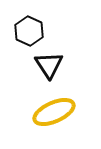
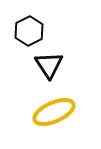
black hexagon: rotated 8 degrees clockwise
